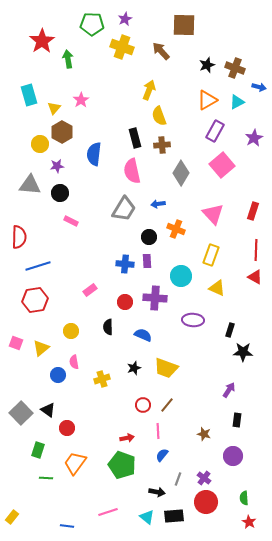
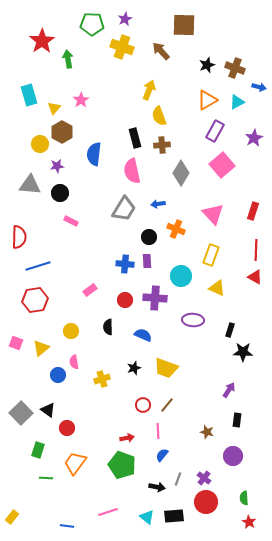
red circle at (125, 302): moved 2 px up
brown star at (204, 434): moved 3 px right, 2 px up
black arrow at (157, 492): moved 5 px up
